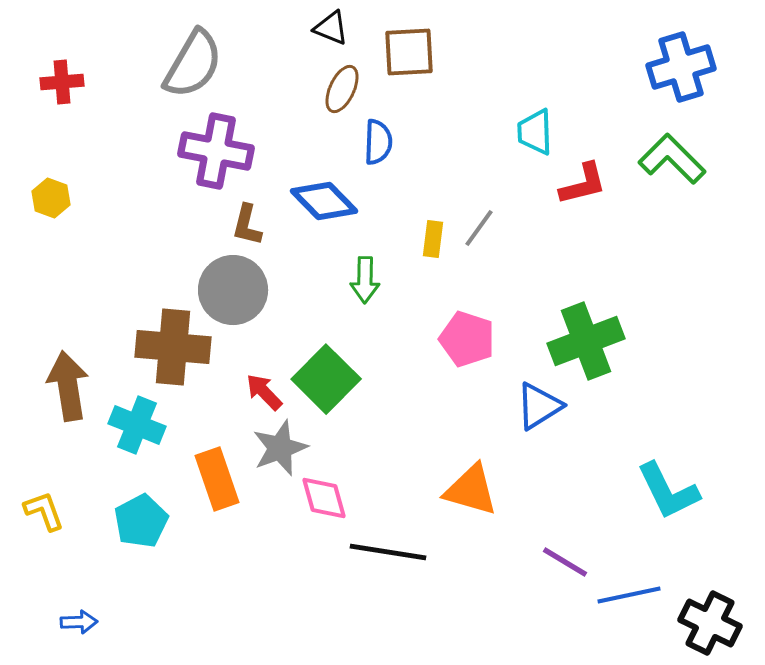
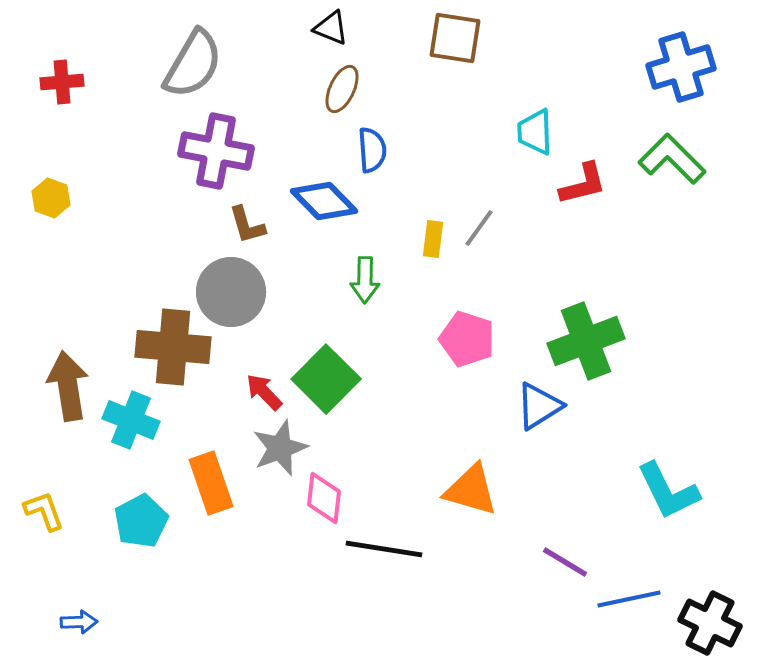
brown square: moved 46 px right, 14 px up; rotated 12 degrees clockwise
blue semicircle: moved 6 px left, 8 px down; rotated 6 degrees counterclockwise
brown L-shape: rotated 30 degrees counterclockwise
gray circle: moved 2 px left, 2 px down
cyan cross: moved 6 px left, 5 px up
orange rectangle: moved 6 px left, 4 px down
pink diamond: rotated 22 degrees clockwise
black line: moved 4 px left, 3 px up
blue line: moved 4 px down
